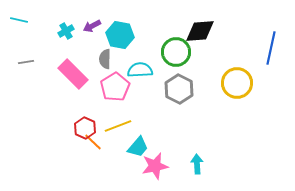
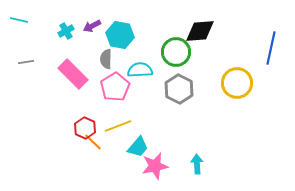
gray semicircle: moved 1 px right
